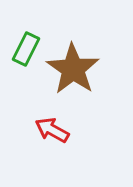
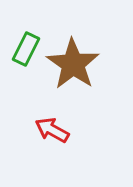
brown star: moved 5 px up
